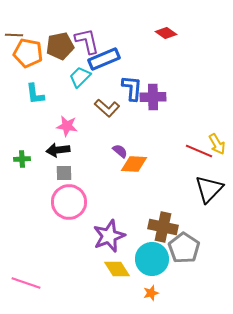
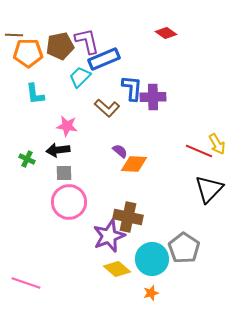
orange pentagon: rotated 12 degrees counterclockwise
green cross: moved 5 px right; rotated 28 degrees clockwise
brown cross: moved 35 px left, 10 px up
yellow diamond: rotated 16 degrees counterclockwise
